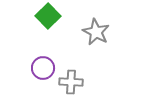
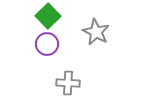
purple circle: moved 4 px right, 24 px up
gray cross: moved 3 px left, 1 px down
